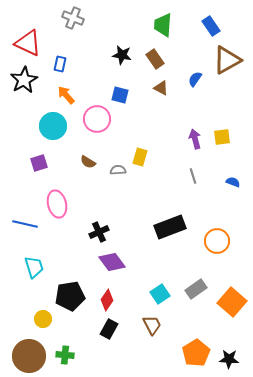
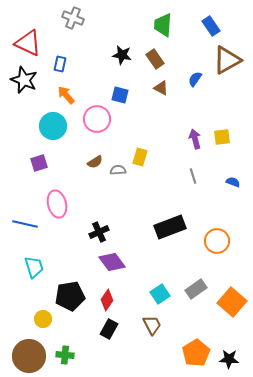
black star at (24, 80): rotated 20 degrees counterclockwise
brown semicircle at (88, 162): moved 7 px right; rotated 63 degrees counterclockwise
